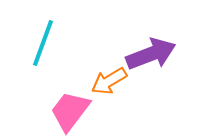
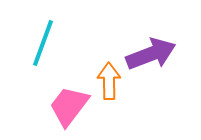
orange arrow: rotated 120 degrees clockwise
pink trapezoid: moved 1 px left, 5 px up
